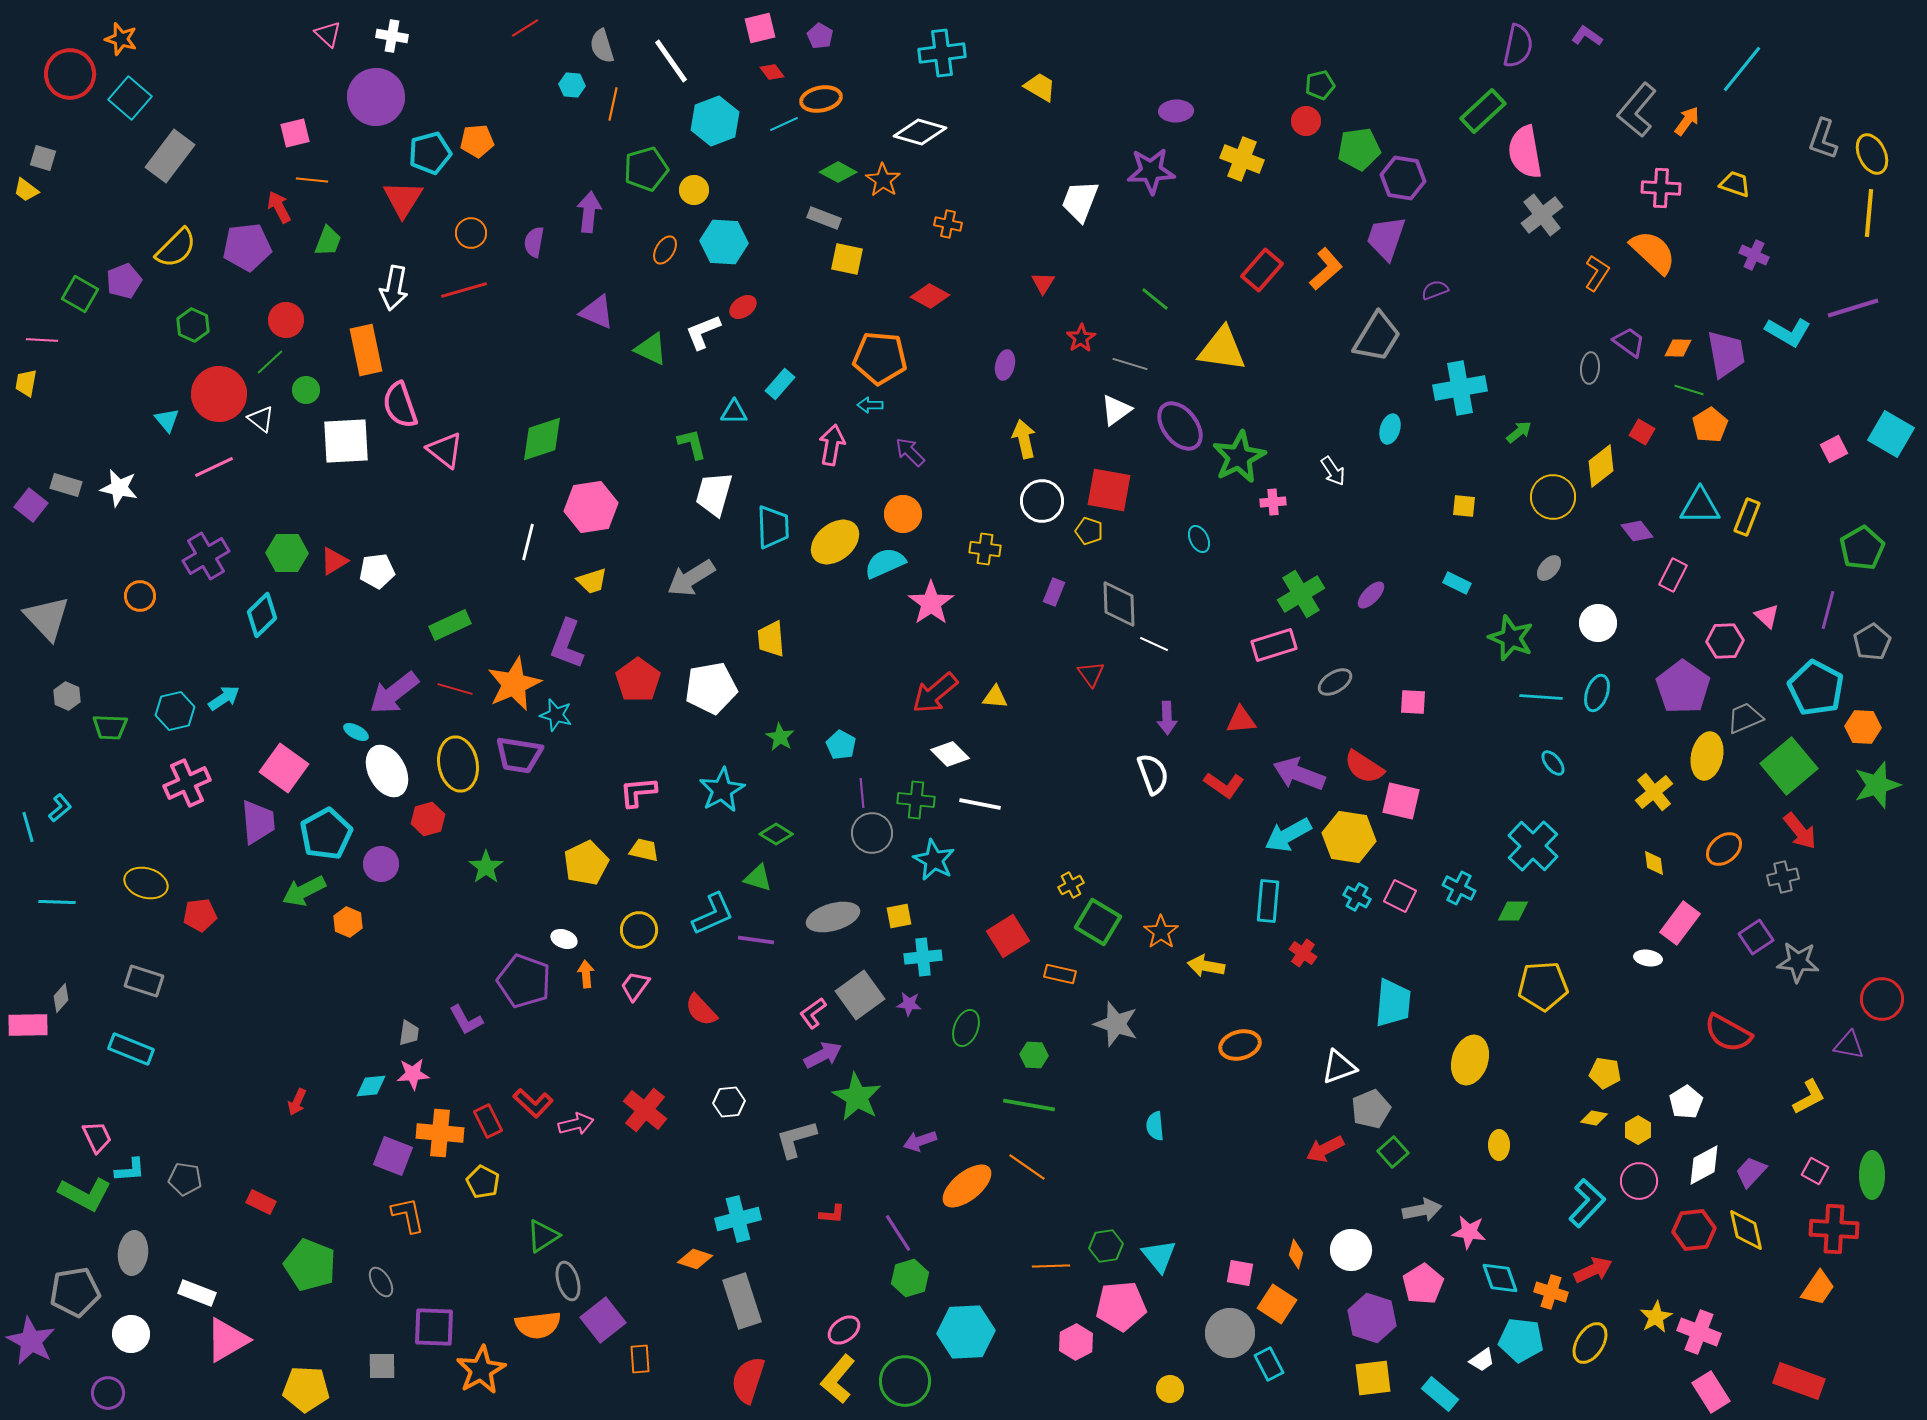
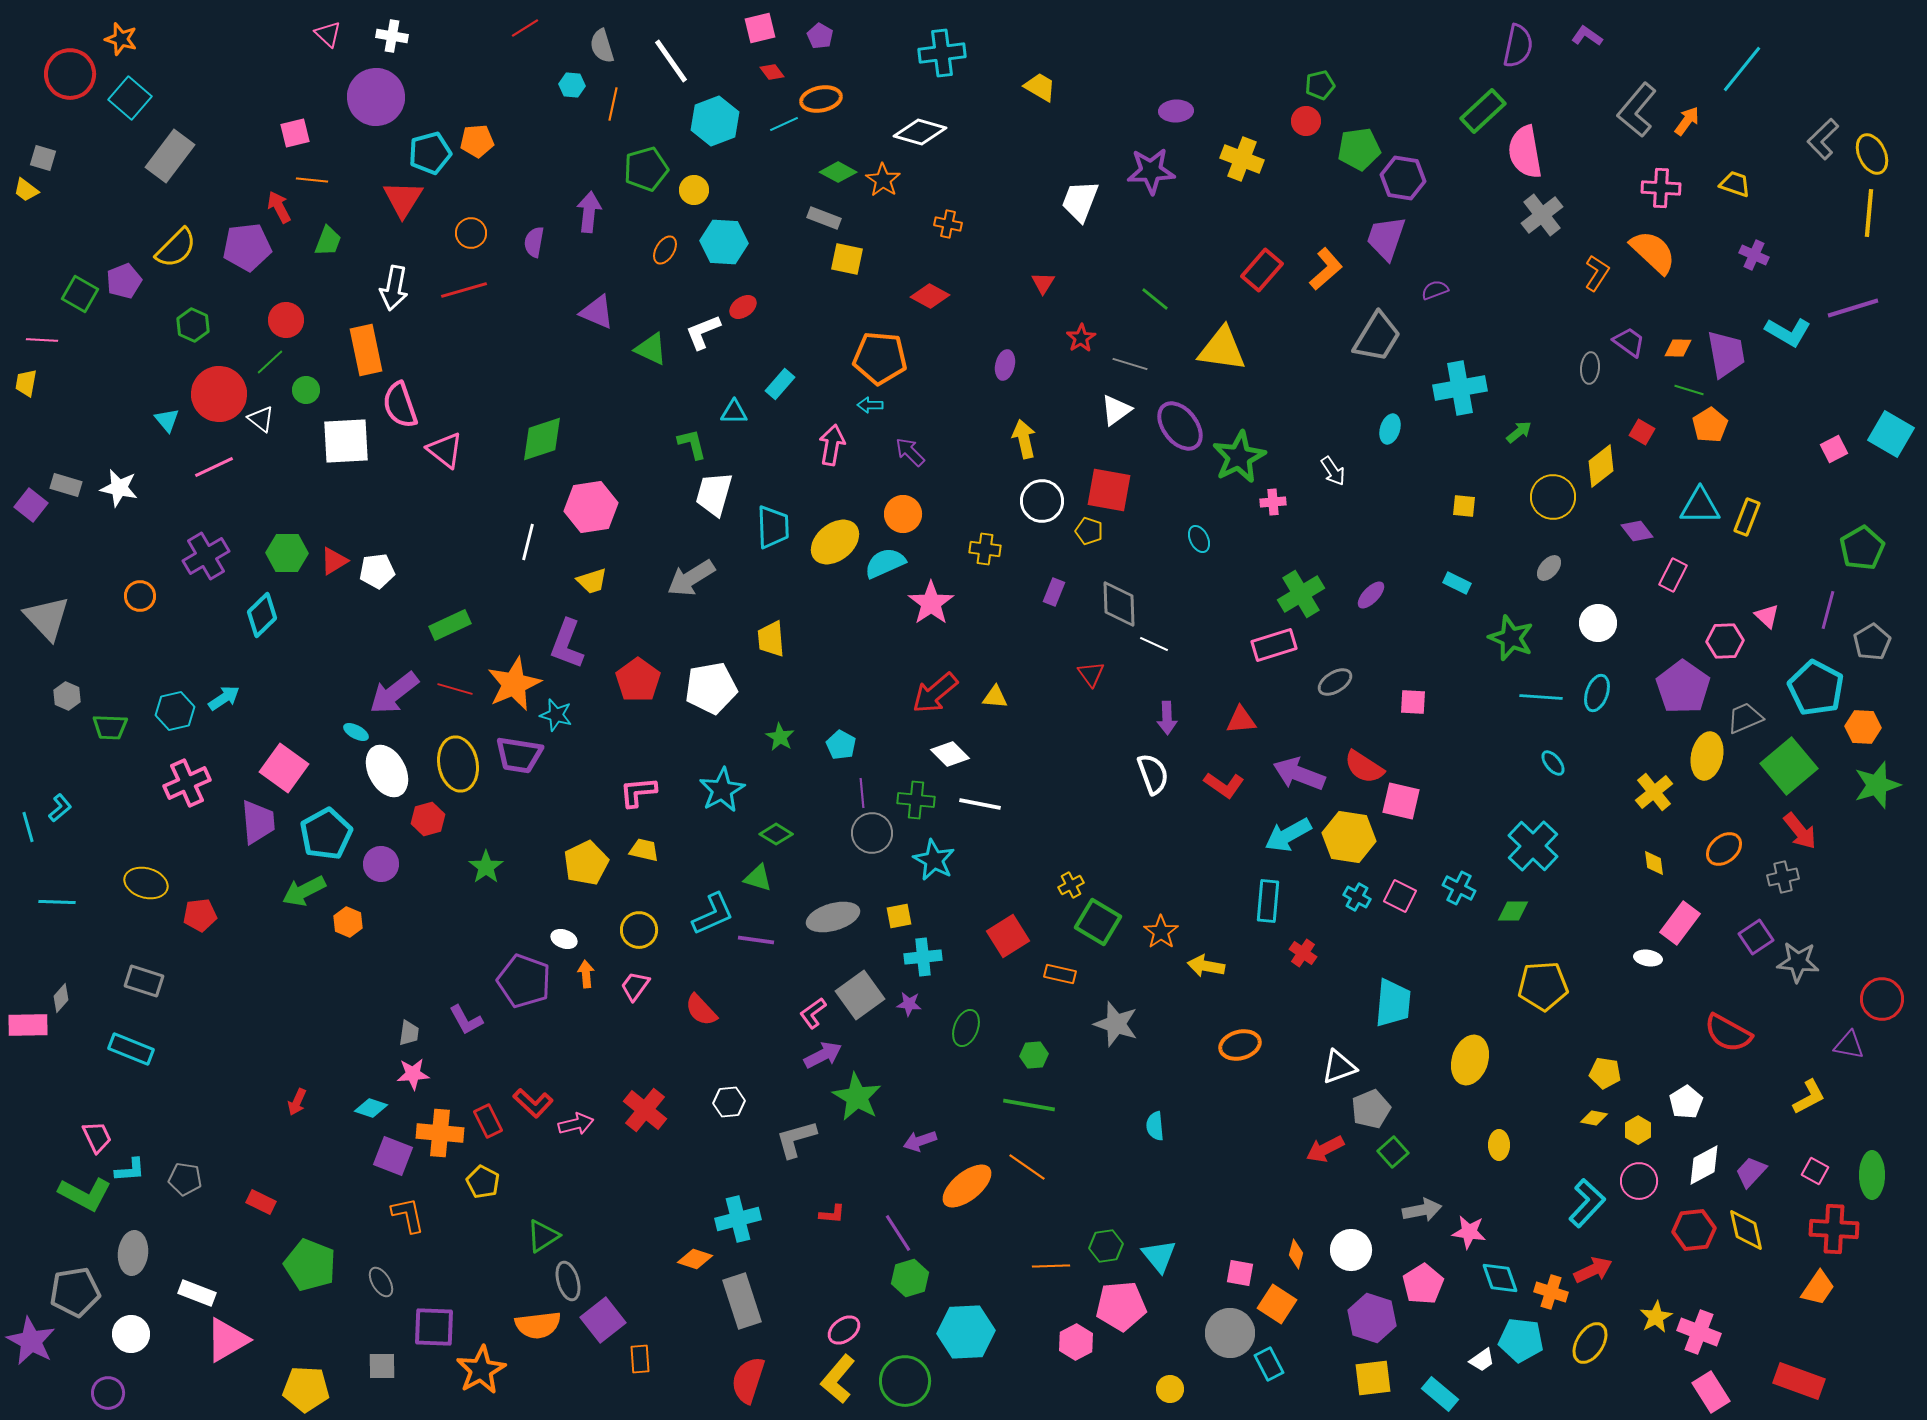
gray L-shape at (1823, 139): rotated 27 degrees clockwise
green hexagon at (1034, 1055): rotated 8 degrees counterclockwise
cyan diamond at (371, 1086): moved 22 px down; rotated 24 degrees clockwise
